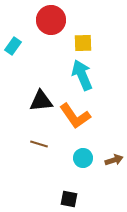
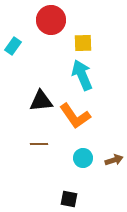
brown line: rotated 18 degrees counterclockwise
